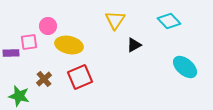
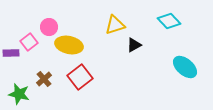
yellow triangle: moved 5 px down; rotated 40 degrees clockwise
pink circle: moved 1 px right, 1 px down
pink square: rotated 30 degrees counterclockwise
red square: rotated 15 degrees counterclockwise
green star: moved 2 px up
